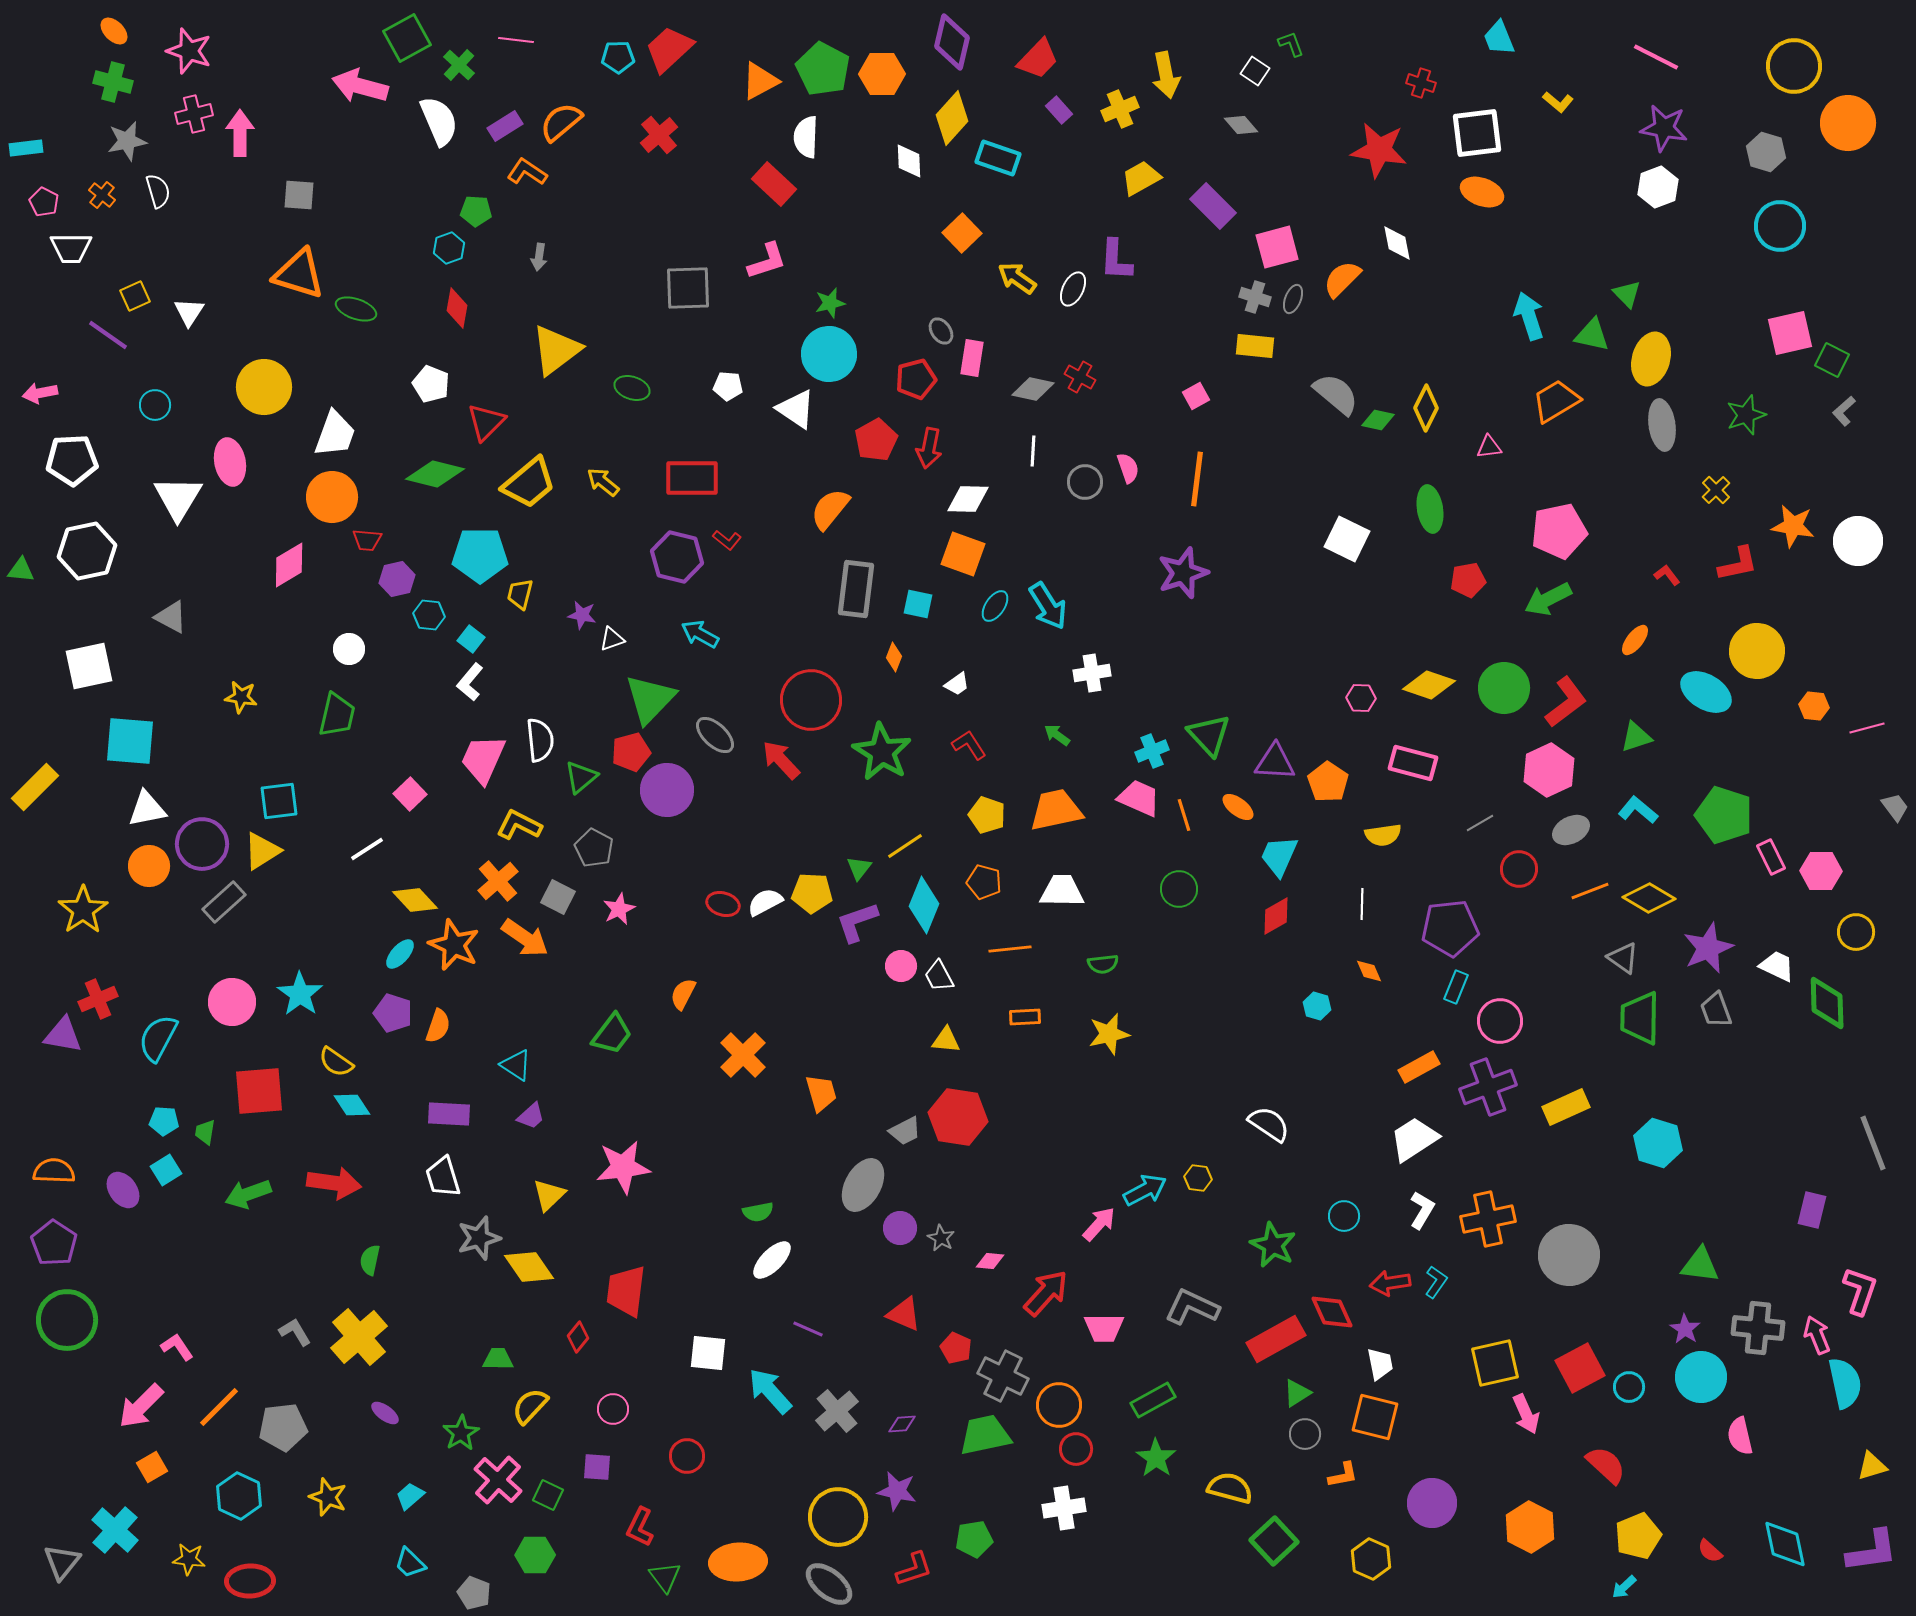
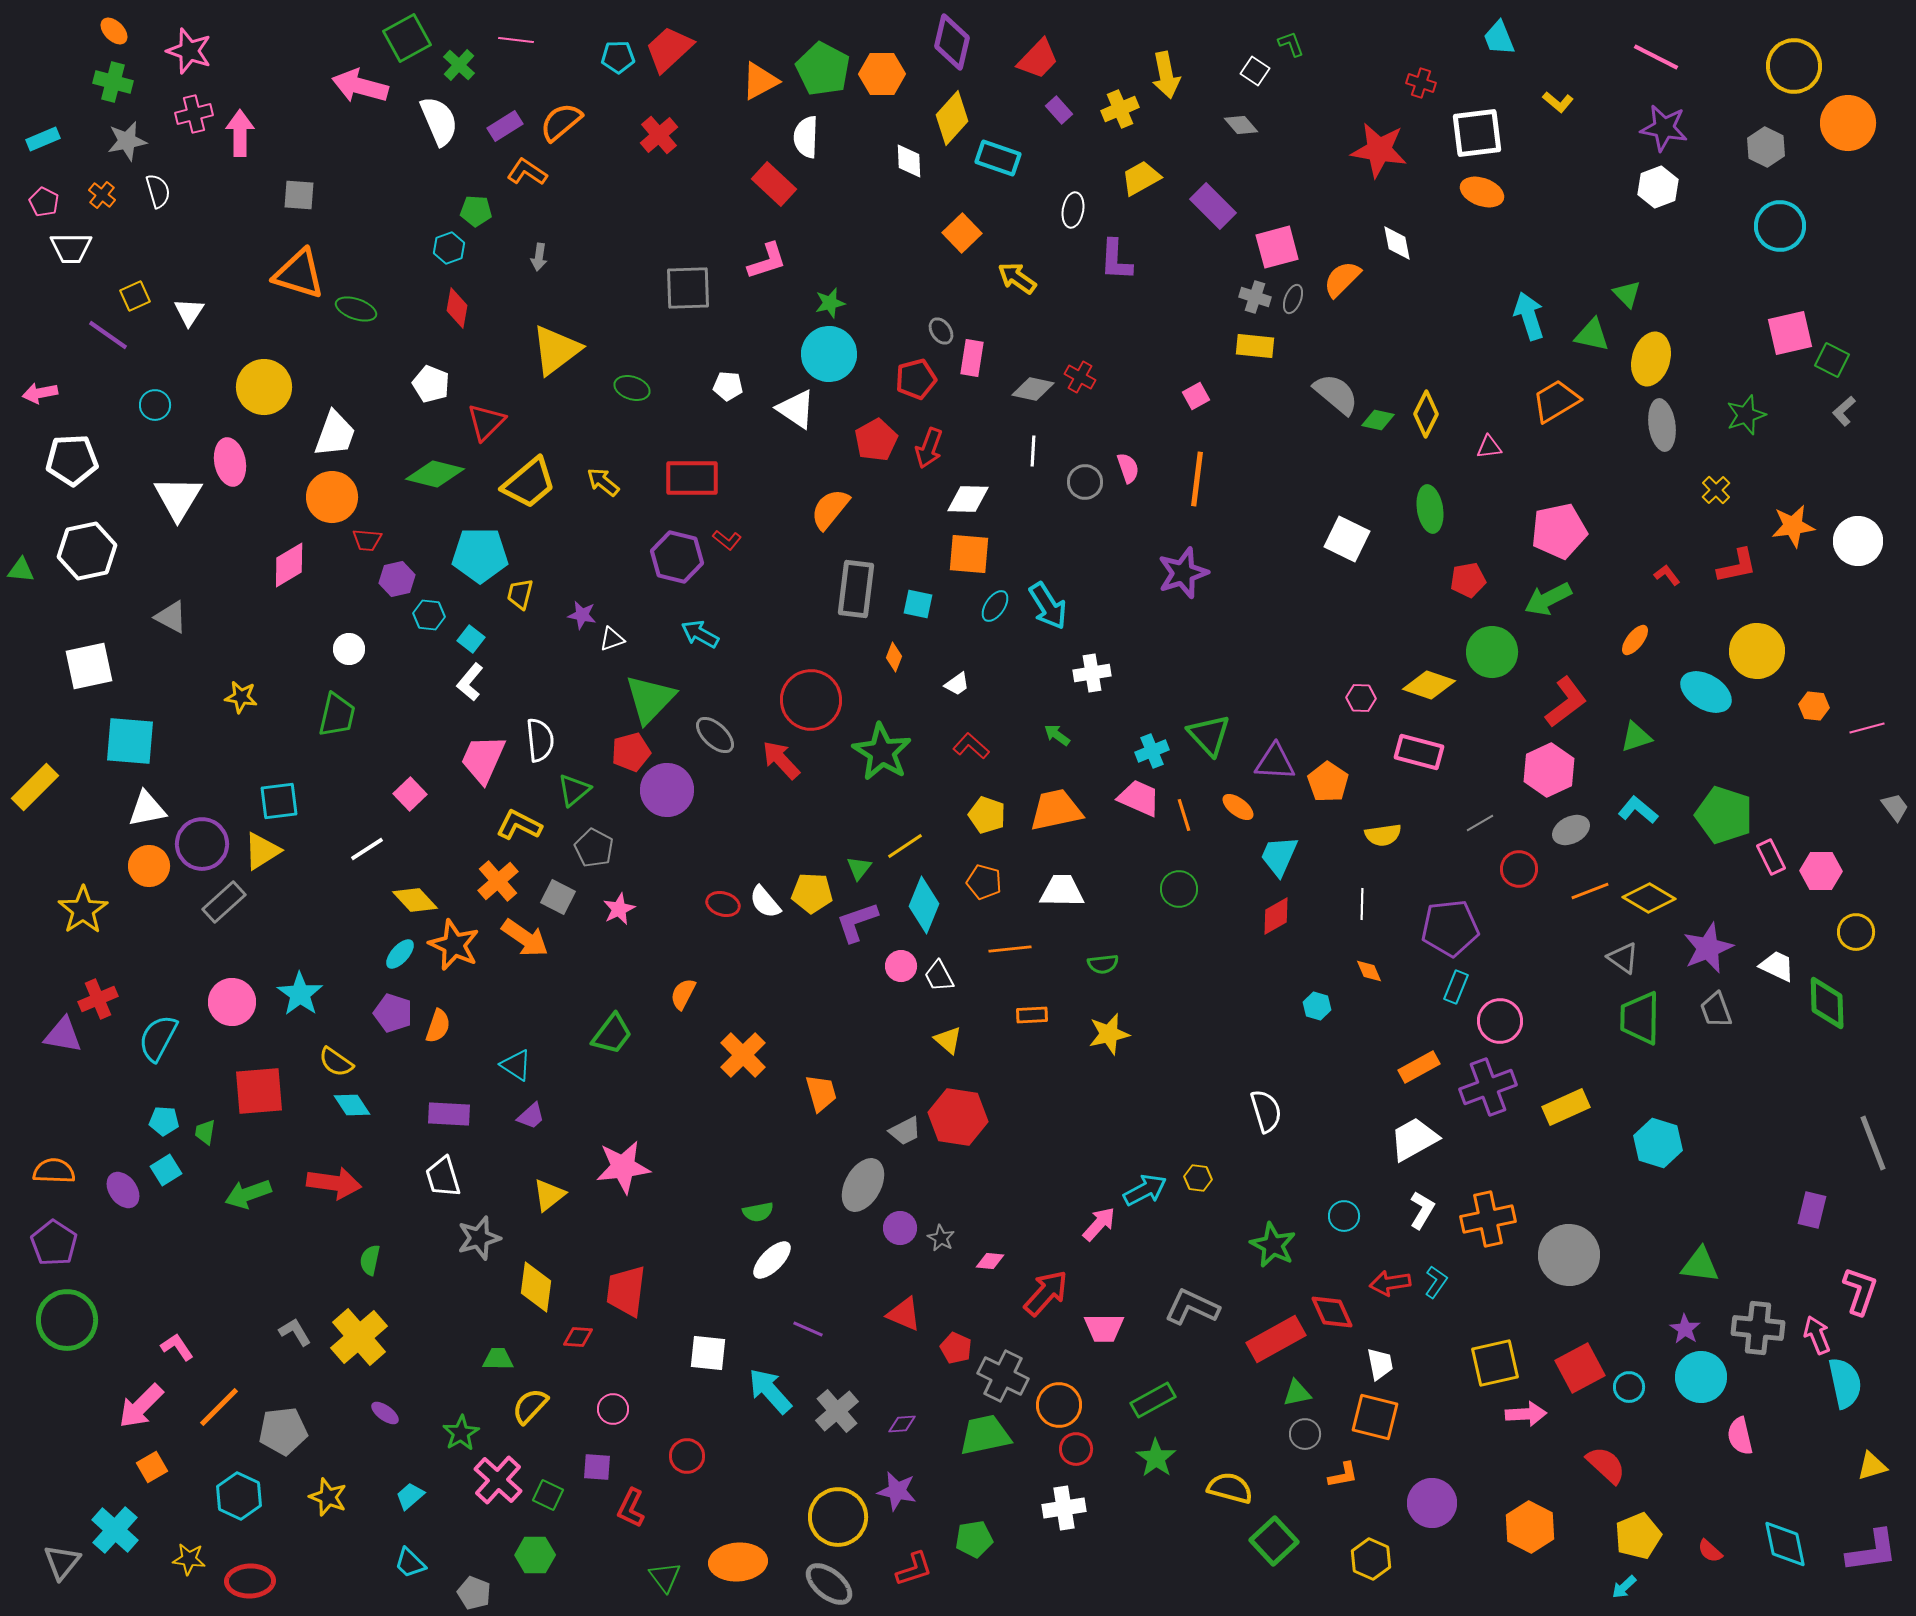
cyan rectangle at (26, 148): moved 17 px right, 9 px up; rotated 16 degrees counterclockwise
gray hexagon at (1766, 152): moved 5 px up; rotated 9 degrees clockwise
white ellipse at (1073, 289): moved 79 px up; rotated 16 degrees counterclockwise
yellow diamond at (1426, 408): moved 6 px down
red arrow at (929, 448): rotated 9 degrees clockwise
orange star at (1793, 526): rotated 18 degrees counterclockwise
orange square at (963, 554): moved 6 px right; rotated 15 degrees counterclockwise
red L-shape at (1738, 564): moved 1 px left, 2 px down
green circle at (1504, 688): moved 12 px left, 36 px up
red L-shape at (969, 745): moved 2 px right, 1 px down; rotated 15 degrees counterclockwise
pink rectangle at (1413, 763): moved 6 px right, 11 px up
green triangle at (581, 777): moved 7 px left, 13 px down
white semicircle at (765, 902): rotated 102 degrees counterclockwise
orange rectangle at (1025, 1017): moved 7 px right, 2 px up
yellow triangle at (946, 1040): moved 2 px right; rotated 36 degrees clockwise
white semicircle at (1269, 1124): moved 3 px left, 13 px up; rotated 39 degrees clockwise
white trapezoid at (1414, 1139): rotated 4 degrees clockwise
yellow triangle at (549, 1195): rotated 6 degrees clockwise
yellow diamond at (529, 1267): moved 7 px right, 20 px down; rotated 42 degrees clockwise
red diamond at (578, 1337): rotated 56 degrees clockwise
green triangle at (1297, 1393): rotated 20 degrees clockwise
pink arrow at (1526, 1414): rotated 69 degrees counterclockwise
gray pentagon at (283, 1427): moved 4 px down
red L-shape at (640, 1527): moved 9 px left, 19 px up
